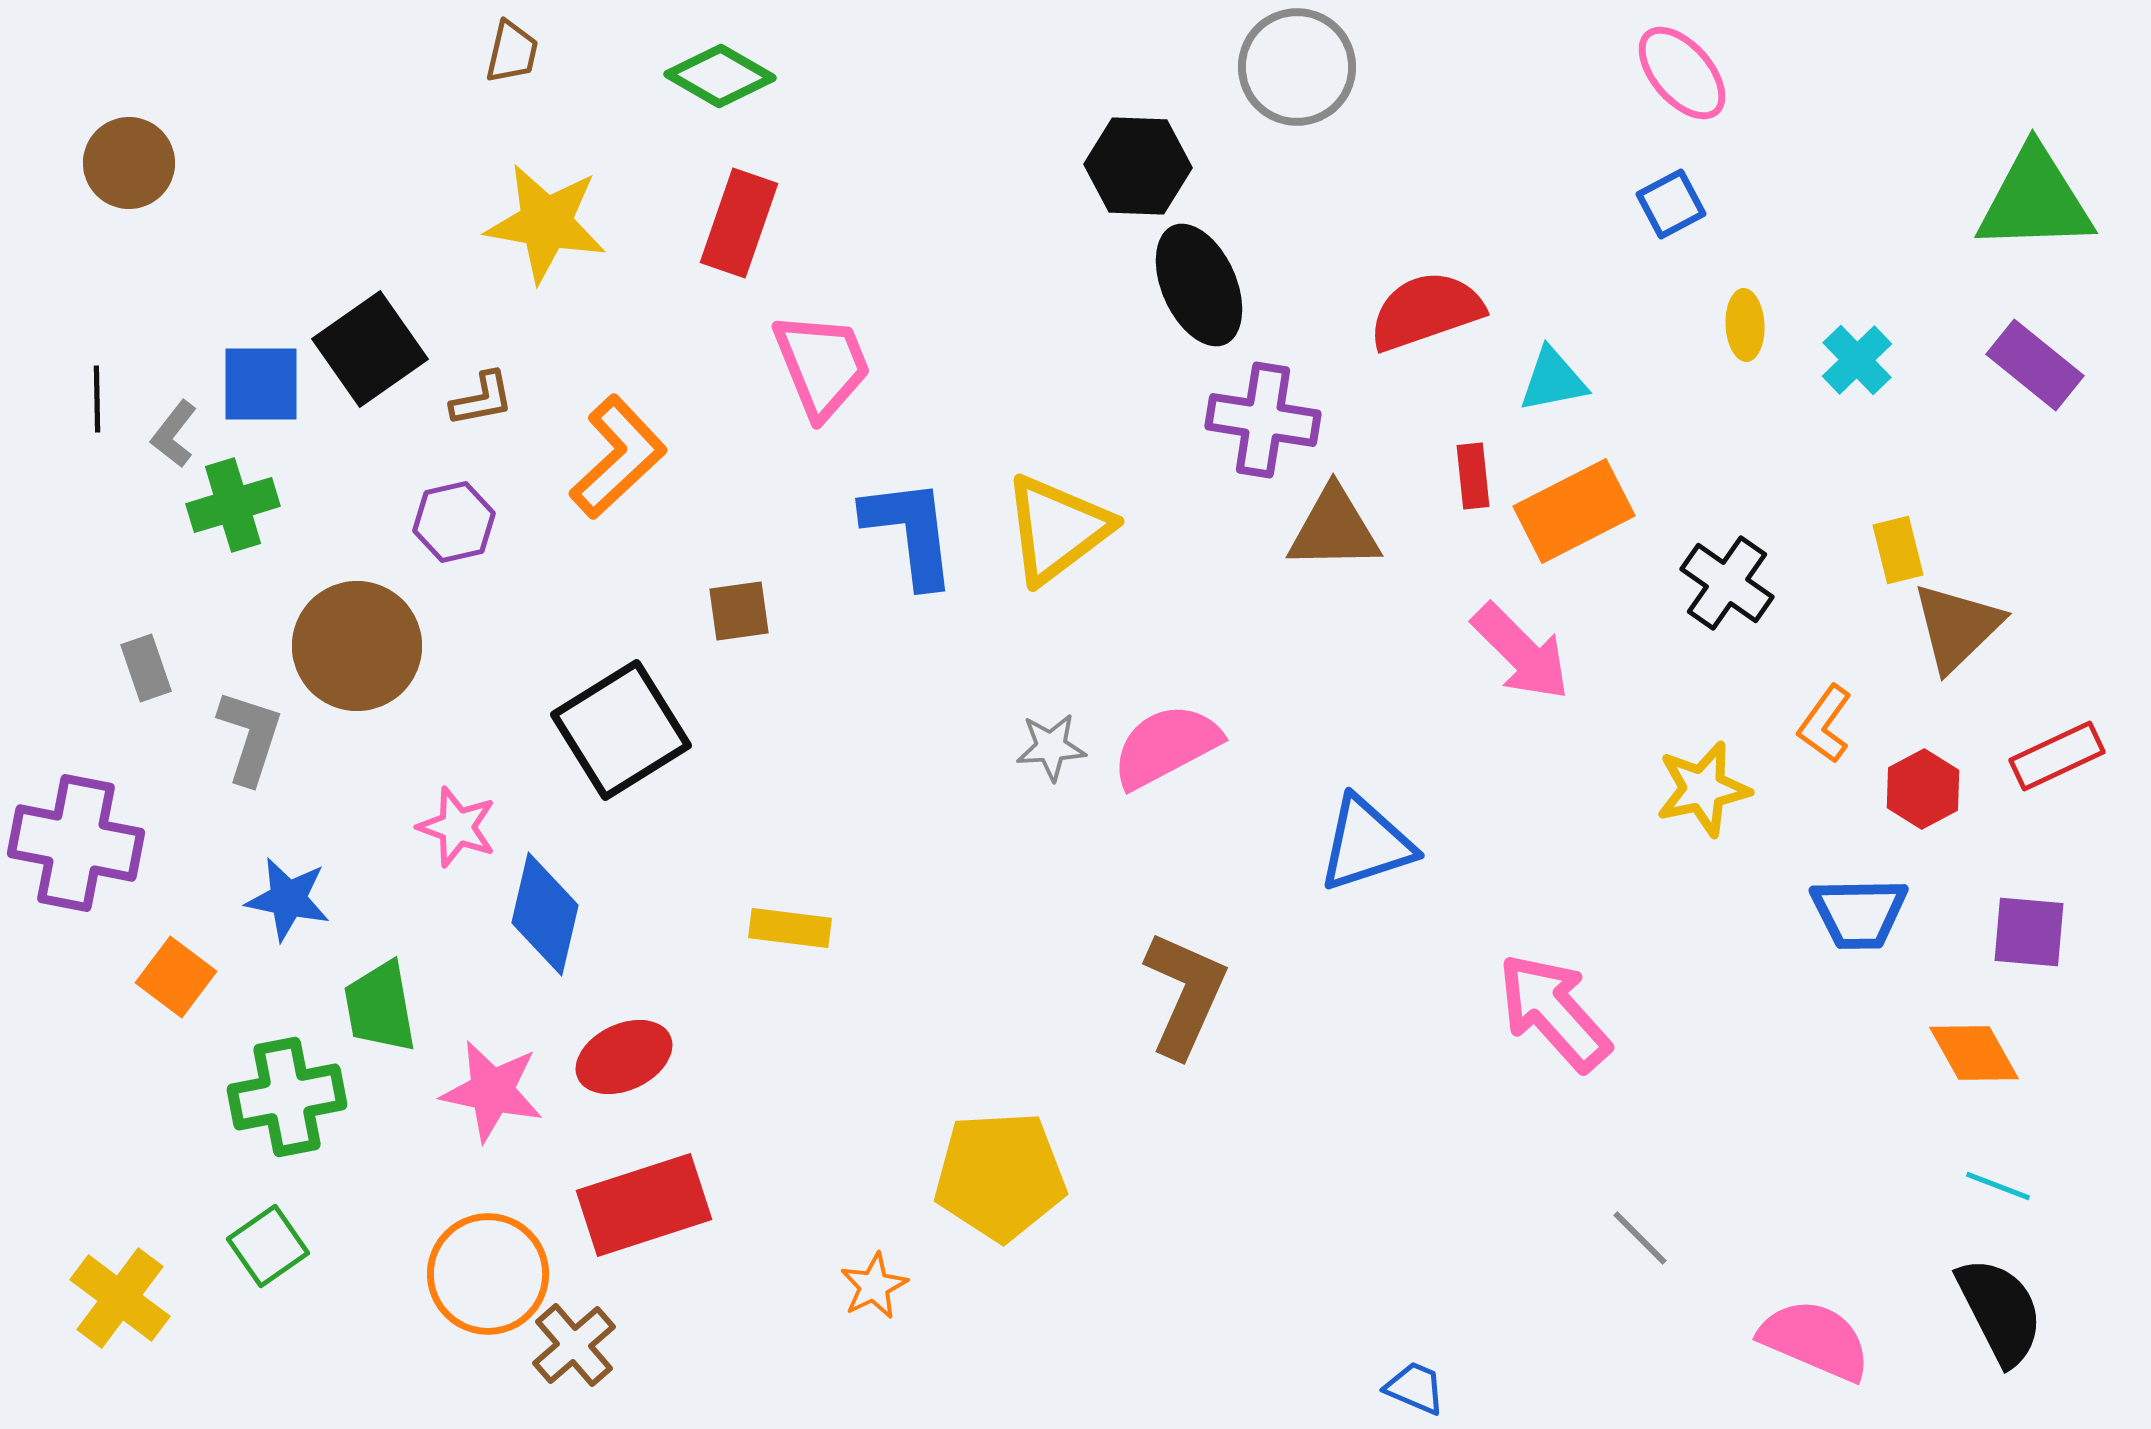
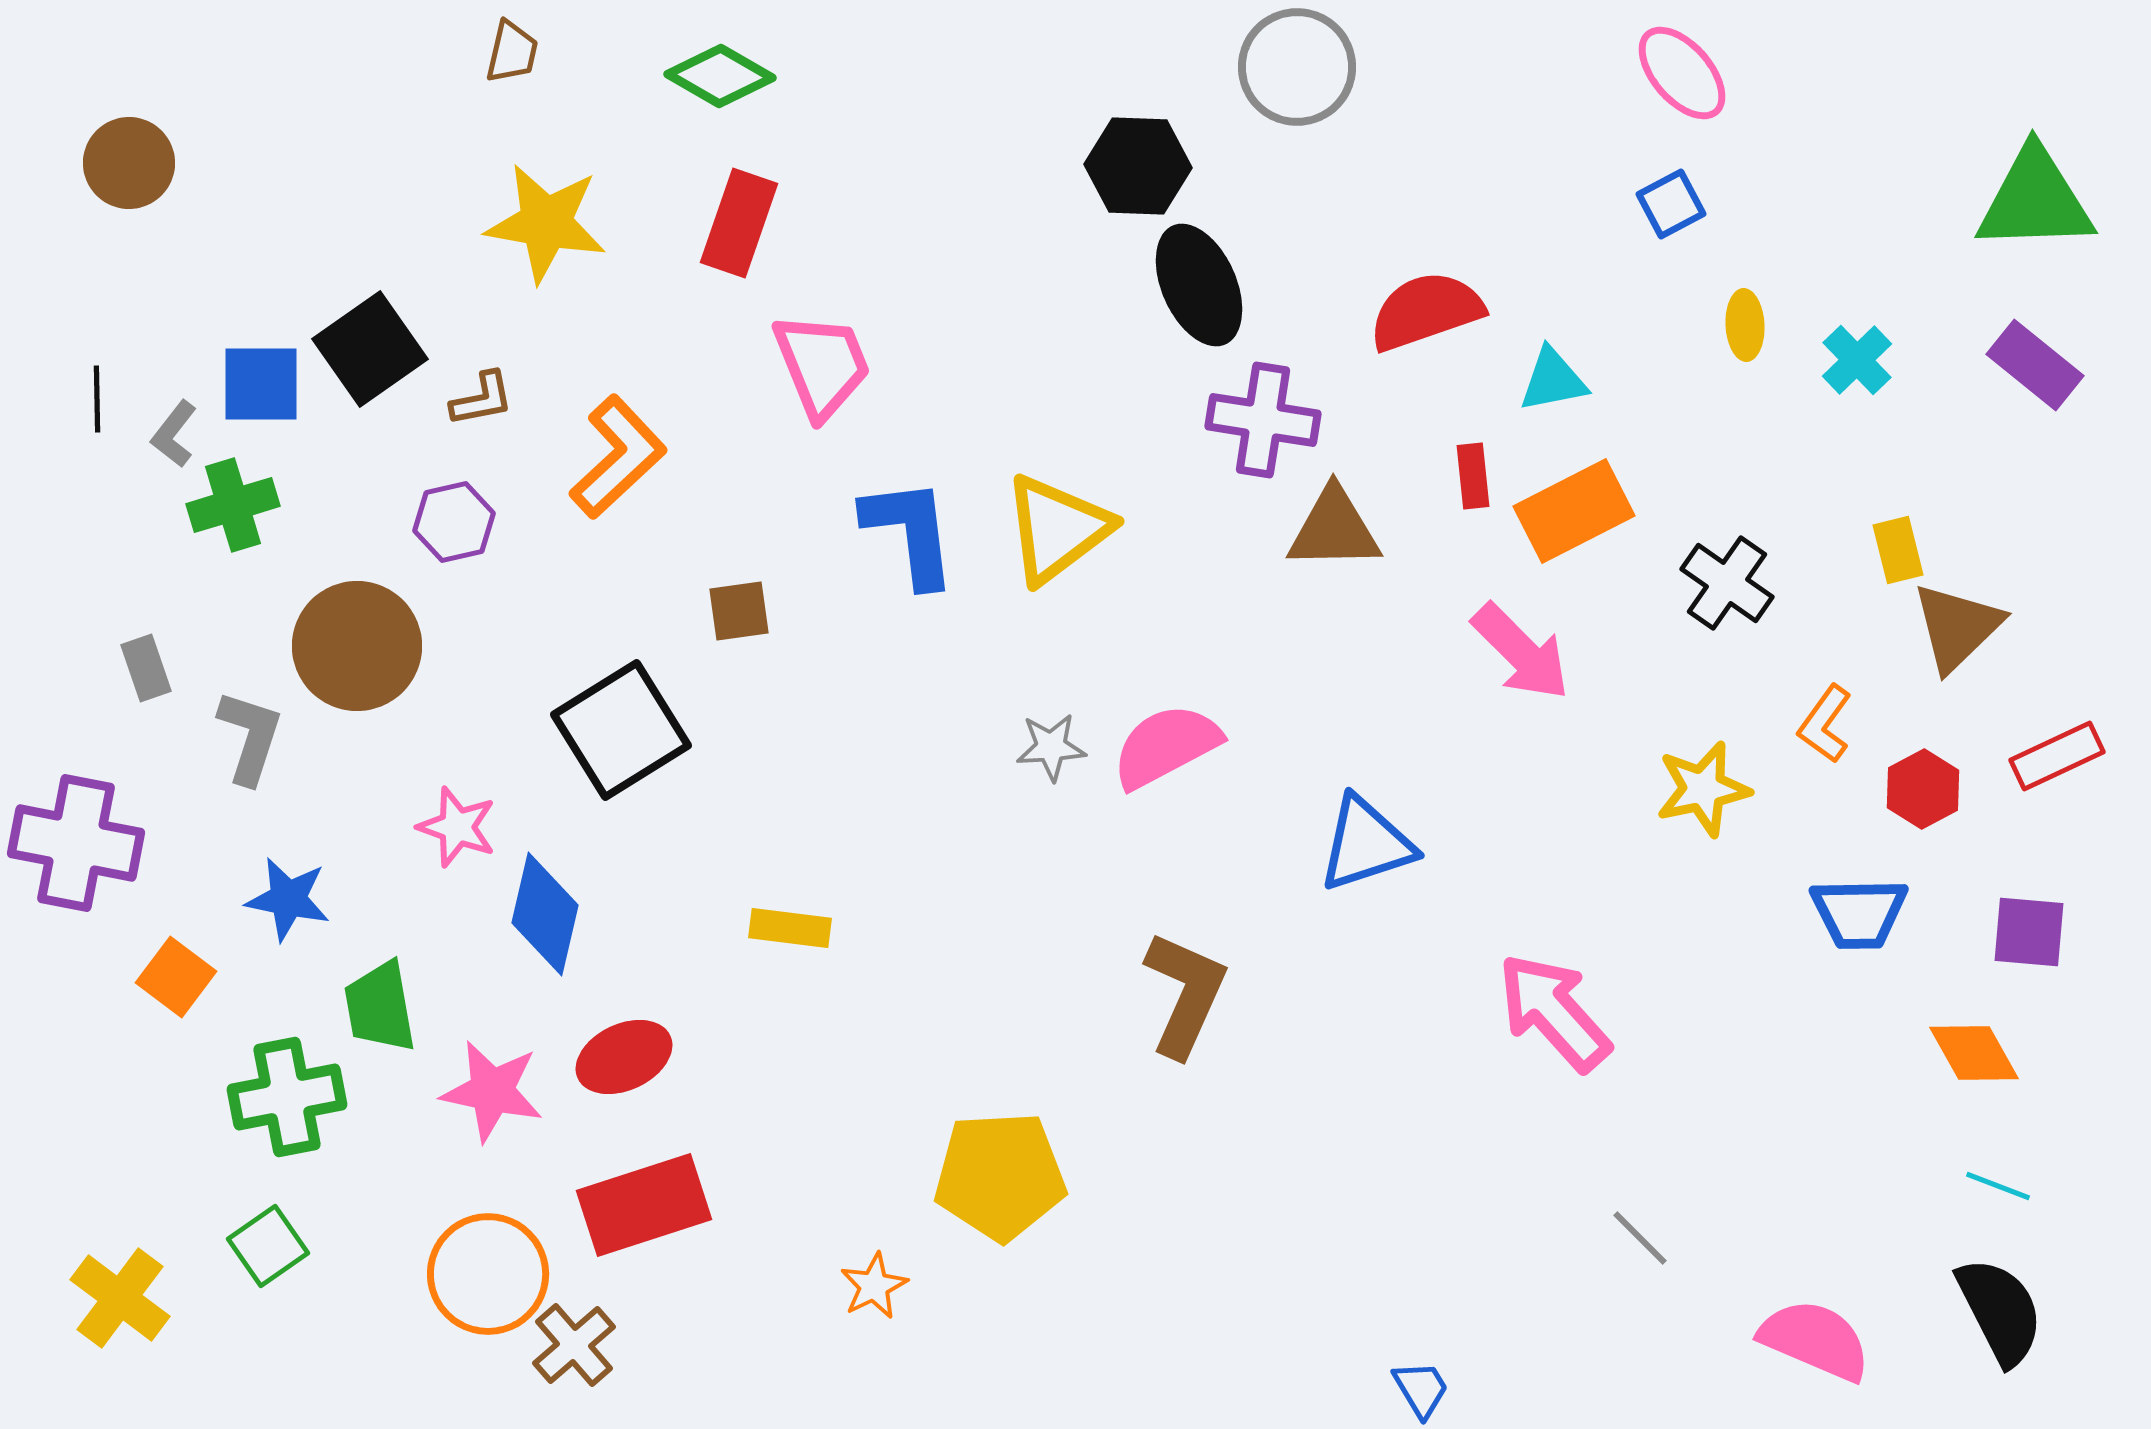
blue trapezoid at (1415, 1388): moved 6 px right, 1 px down; rotated 36 degrees clockwise
